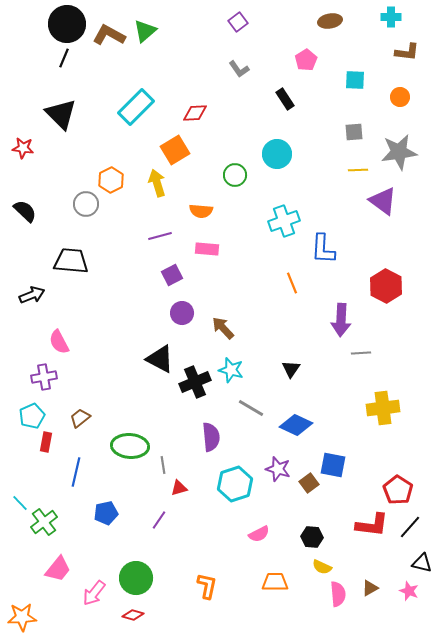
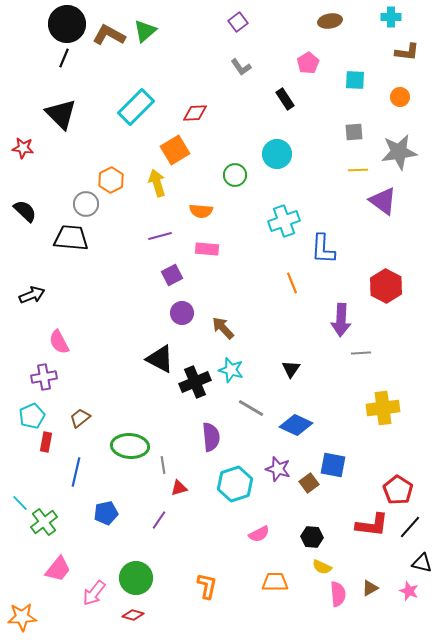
pink pentagon at (306, 60): moved 2 px right, 3 px down
gray L-shape at (239, 69): moved 2 px right, 2 px up
black trapezoid at (71, 261): moved 23 px up
